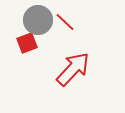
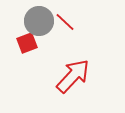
gray circle: moved 1 px right, 1 px down
red arrow: moved 7 px down
